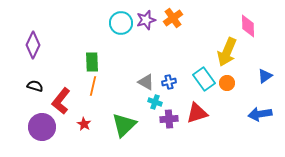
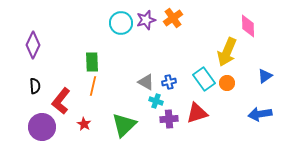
black semicircle: rotated 70 degrees clockwise
cyan cross: moved 1 px right, 1 px up
